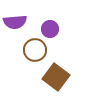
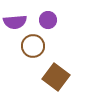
purple circle: moved 2 px left, 9 px up
brown circle: moved 2 px left, 4 px up
